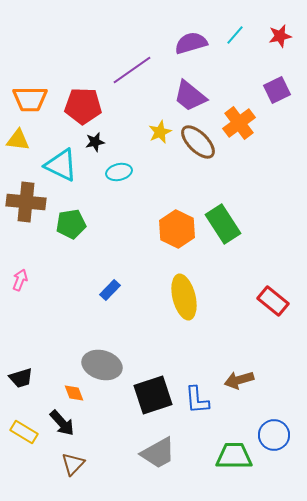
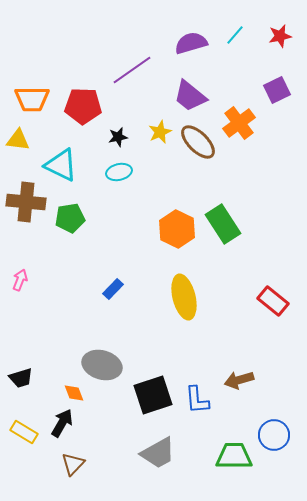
orange trapezoid: moved 2 px right
black star: moved 23 px right, 5 px up
green pentagon: moved 1 px left, 6 px up
blue rectangle: moved 3 px right, 1 px up
black arrow: rotated 108 degrees counterclockwise
